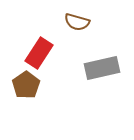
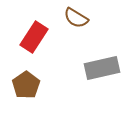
brown semicircle: moved 1 px left, 4 px up; rotated 15 degrees clockwise
red rectangle: moved 5 px left, 16 px up
